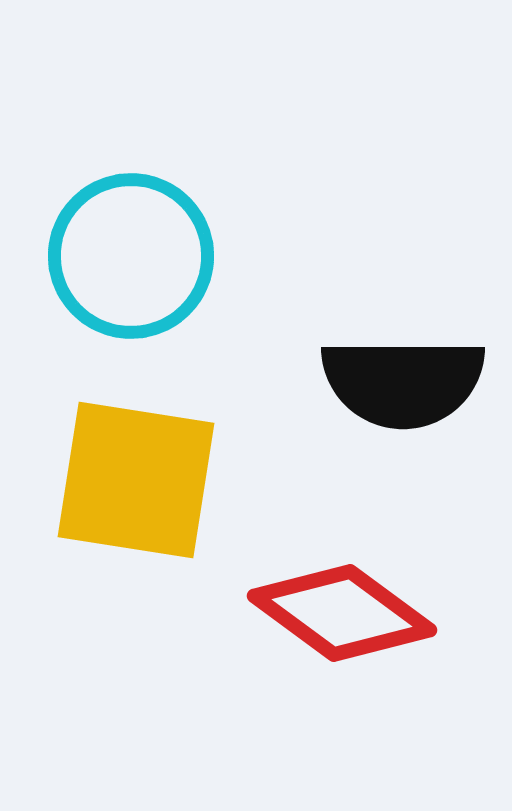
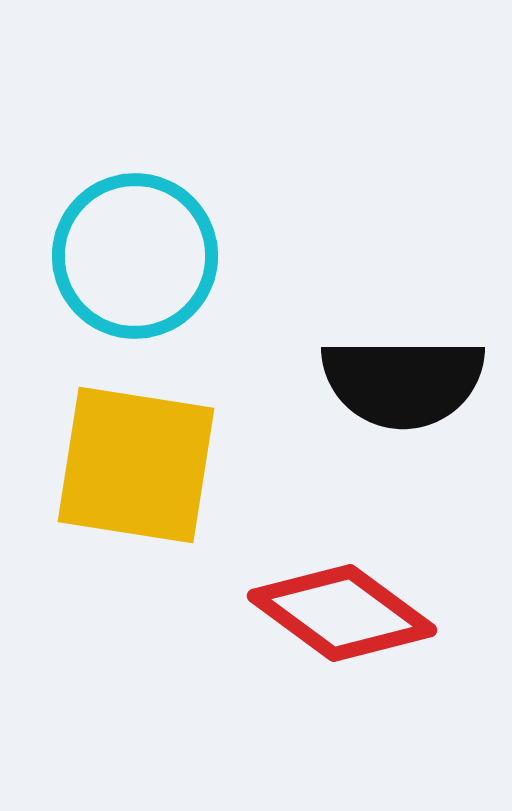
cyan circle: moved 4 px right
yellow square: moved 15 px up
